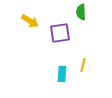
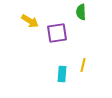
purple square: moved 3 px left
